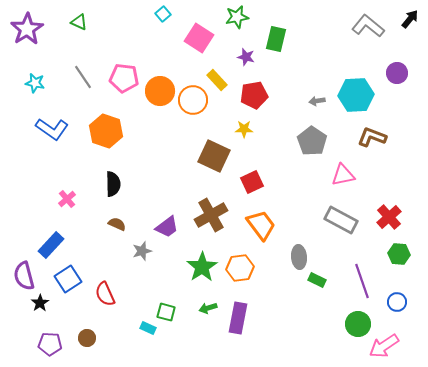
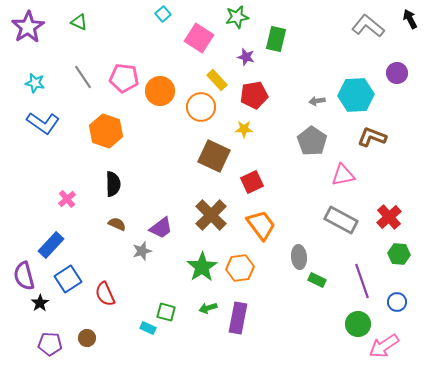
black arrow at (410, 19): rotated 66 degrees counterclockwise
purple star at (27, 29): moved 1 px right, 2 px up
orange circle at (193, 100): moved 8 px right, 7 px down
blue L-shape at (52, 129): moved 9 px left, 6 px up
brown cross at (211, 215): rotated 16 degrees counterclockwise
purple trapezoid at (167, 227): moved 6 px left, 1 px down
